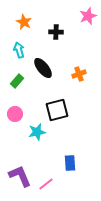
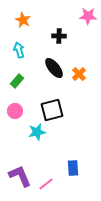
pink star: rotated 24 degrees clockwise
orange star: moved 1 px left, 2 px up
black cross: moved 3 px right, 4 px down
black ellipse: moved 11 px right
orange cross: rotated 24 degrees counterclockwise
black square: moved 5 px left
pink circle: moved 3 px up
blue rectangle: moved 3 px right, 5 px down
